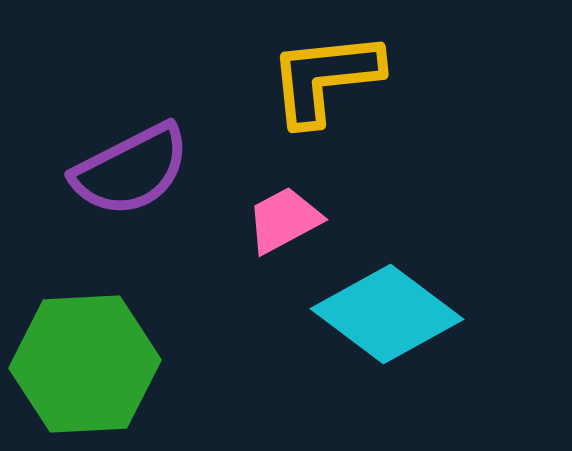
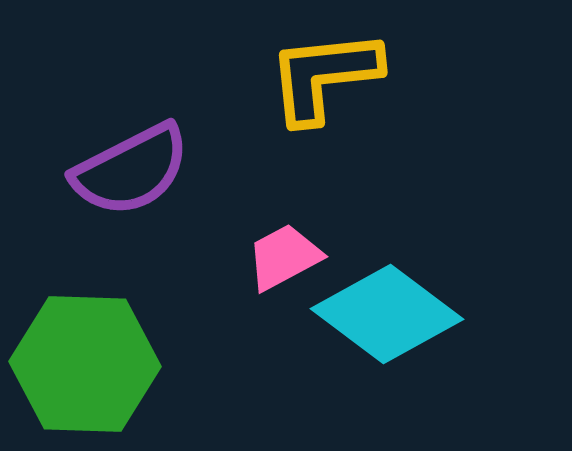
yellow L-shape: moved 1 px left, 2 px up
pink trapezoid: moved 37 px down
green hexagon: rotated 5 degrees clockwise
